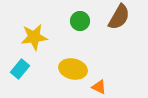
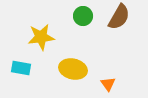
green circle: moved 3 px right, 5 px up
yellow star: moved 7 px right
cyan rectangle: moved 1 px right, 1 px up; rotated 60 degrees clockwise
orange triangle: moved 9 px right, 3 px up; rotated 28 degrees clockwise
